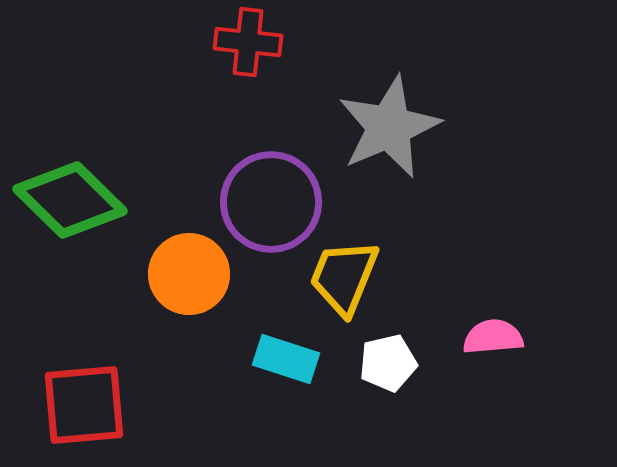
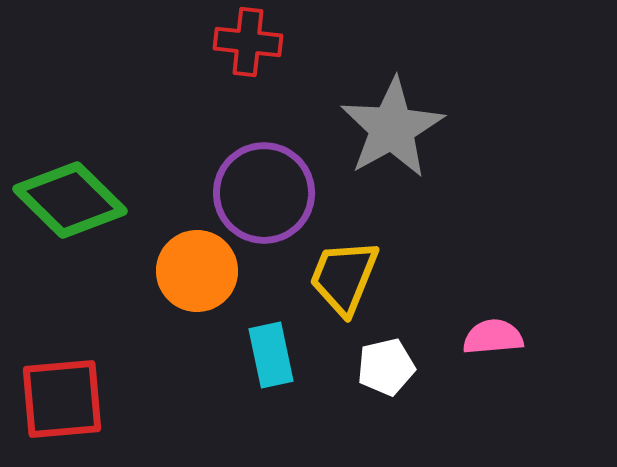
gray star: moved 3 px right, 1 px down; rotated 6 degrees counterclockwise
purple circle: moved 7 px left, 9 px up
orange circle: moved 8 px right, 3 px up
cyan rectangle: moved 15 px left, 4 px up; rotated 60 degrees clockwise
white pentagon: moved 2 px left, 4 px down
red square: moved 22 px left, 6 px up
